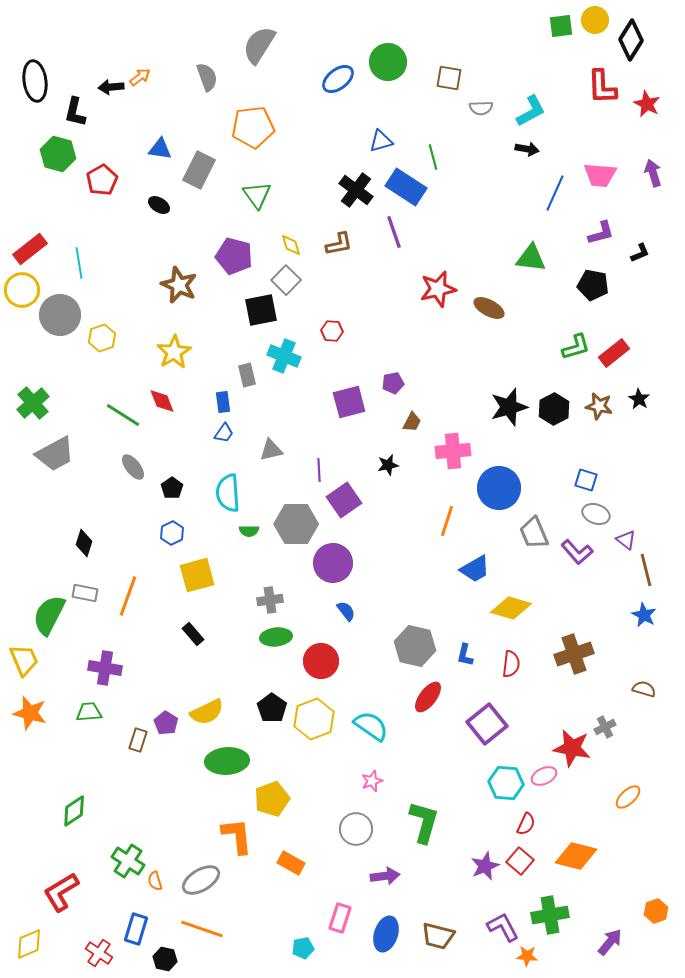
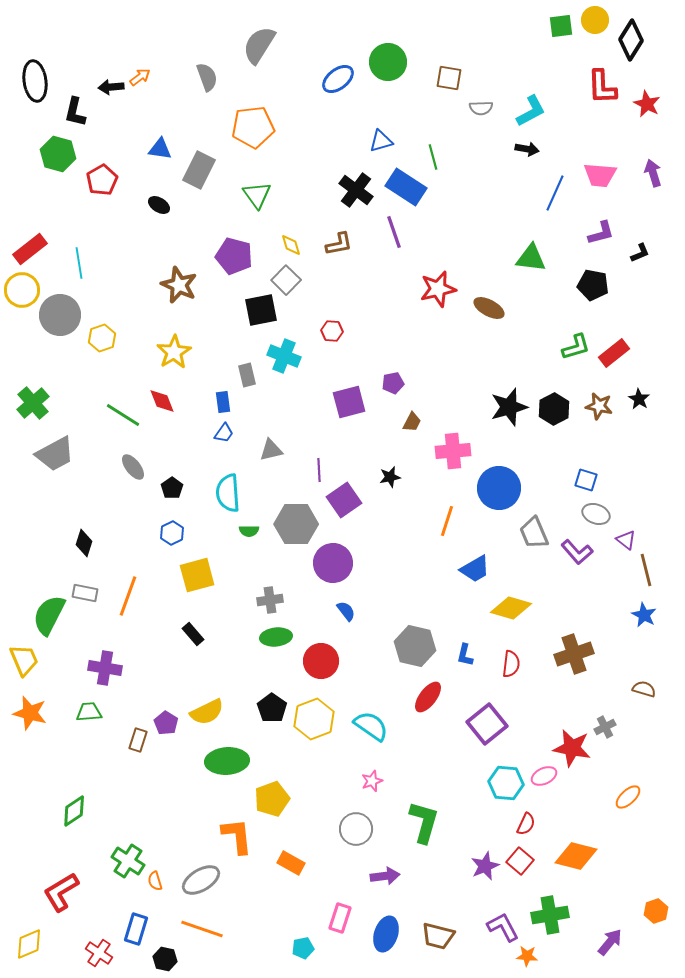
black star at (388, 465): moved 2 px right, 12 px down
